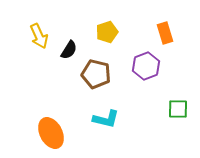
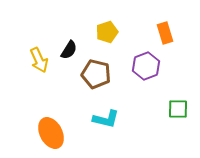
yellow arrow: moved 24 px down
